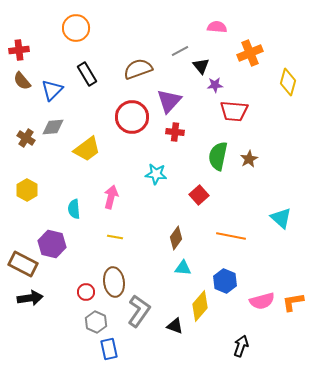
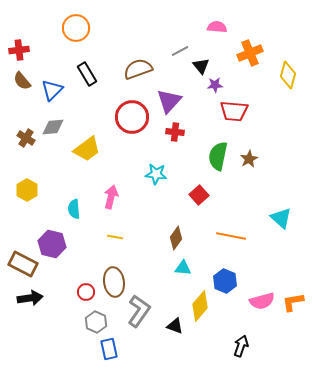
yellow diamond at (288, 82): moved 7 px up
